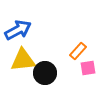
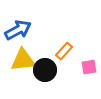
orange rectangle: moved 14 px left
pink square: moved 1 px right, 1 px up
black circle: moved 3 px up
